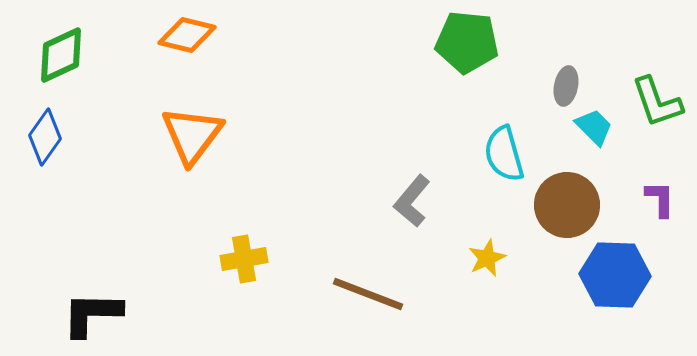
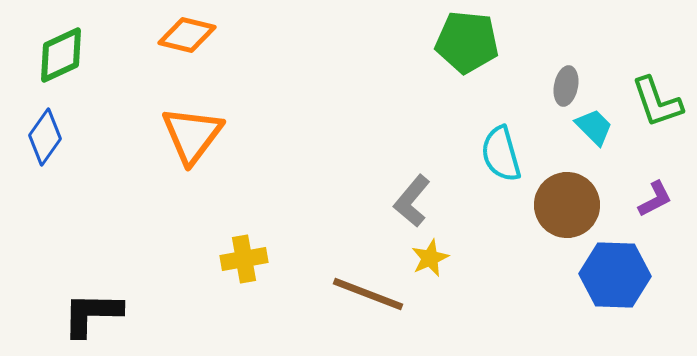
cyan semicircle: moved 3 px left
purple L-shape: moved 5 px left; rotated 63 degrees clockwise
yellow star: moved 57 px left
